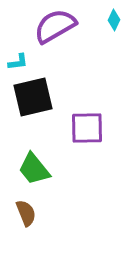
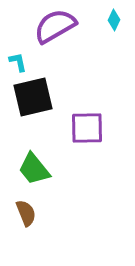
cyan L-shape: rotated 95 degrees counterclockwise
